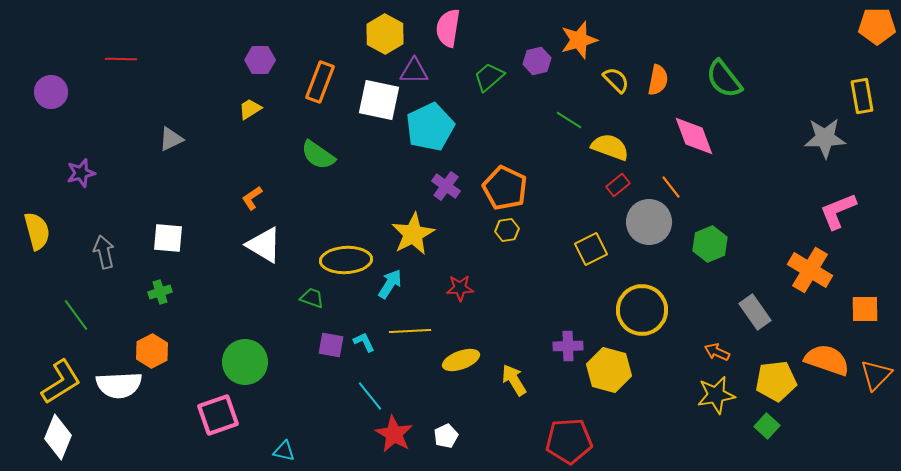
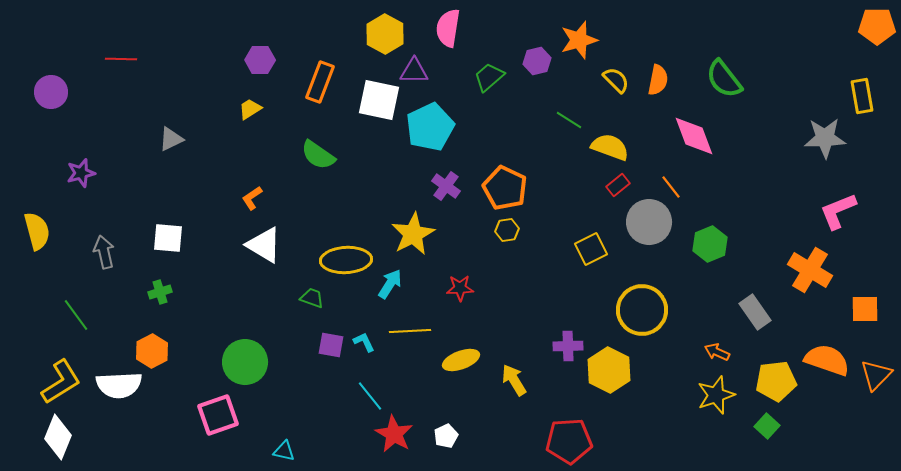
yellow hexagon at (609, 370): rotated 12 degrees clockwise
yellow star at (716, 395): rotated 9 degrees counterclockwise
